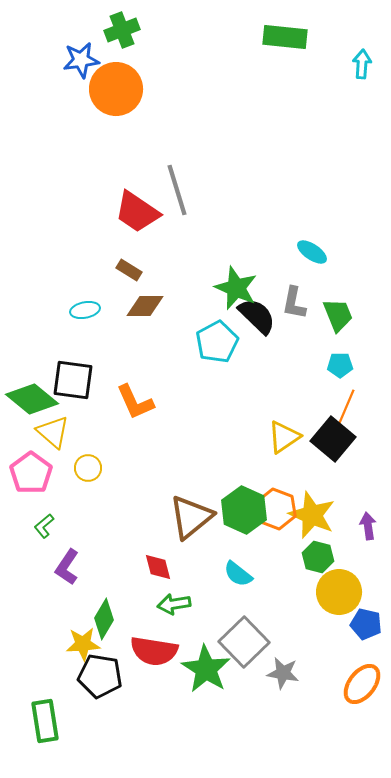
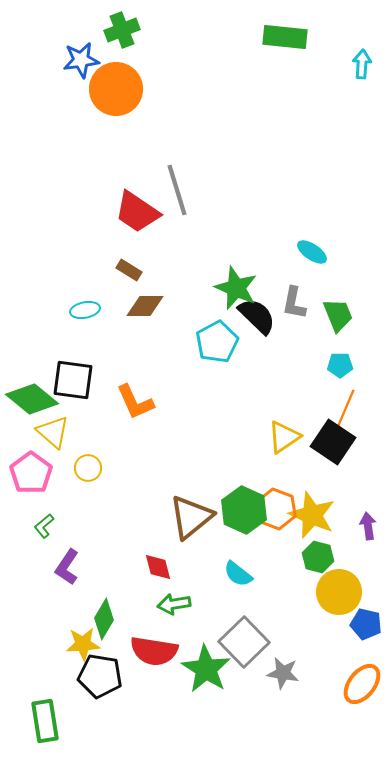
black square at (333, 439): moved 3 px down; rotated 6 degrees counterclockwise
